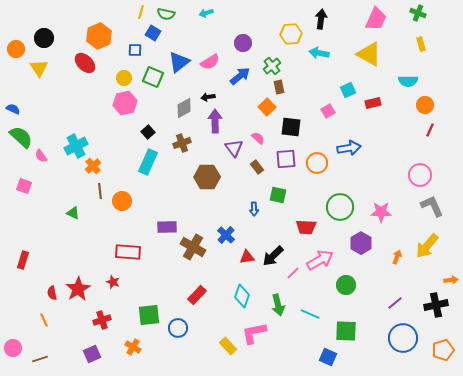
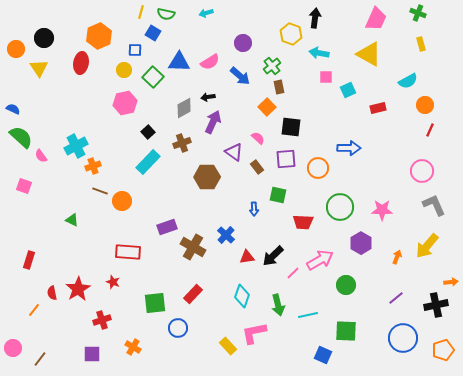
black arrow at (321, 19): moved 6 px left, 1 px up
yellow hexagon at (291, 34): rotated 25 degrees clockwise
blue triangle at (179, 62): rotated 40 degrees clockwise
red ellipse at (85, 63): moved 4 px left; rotated 55 degrees clockwise
blue arrow at (240, 76): rotated 80 degrees clockwise
green square at (153, 77): rotated 20 degrees clockwise
yellow circle at (124, 78): moved 8 px up
cyan semicircle at (408, 81): rotated 30 degrees counterclockwise
red rectangle at (373, 103): moved 5 px right, 5 px down
pink square at (328, 111): moved 2 px left, 34 px up; rotated 32 degrees clockwise
purple arrow at (215, 121): moved 2 px left, 1 px down; rotated 25 degrees clockwise
purple triangle at (234, 148): moved 4 px down; rotated 18 degrees counterclockwise
blue arrow at (349, 148): rotated 10 degrees clockwise
cyan rectangle at (148, 162): rotated 20 degrees clockwise
orange circle at (317, 163): moved 1 px right, 5 px down
orange cross at (93, 166): rotated 21 degrees clockwise
pink circle at (420, 175): moved 2 px right, 4 px up
brown line at (100, 191): rotated 63 degrees counterclockwise
gray L-shape at (432, 206): moved 2 px right, 1 px up
pink star at (381, 212): moved 1 px right, 2 px up
green triangle at (73, 213): moved 1 px left, 7 px down
purple rectangle at (167, 227): rotated 18 degrees counterclockwise
red trapezoid at (306, 227): moved 3 px left, 5 px up
red rectangle at (23, 260): moved 6 px right
orange arrow at (451, 280): moved 2 px down
red rectangle at (197, 295): moved 4 px left, 1 px up
purple line at (395, 303): moved 1 px right, 5 px up
cyan line at (310, 314): moved 2 px left, 1 px down; rotated 36 degrees counterclockwise
green square at (149, 315): moved 6 px right, 12 px up
orange line at (44, 320): moved 10 px left, 10 px up; rotated 64 degrees clockwise
purple square at (92, 354): rotated 24 degrees clockwise
blue square at (328, 357): moved 5 px left, 2 px up
brown line at (40, 359): rotated 35 degrees counterclockwise
